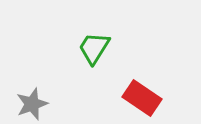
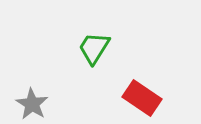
gray star: rotated 20 degrees counterclockwise
